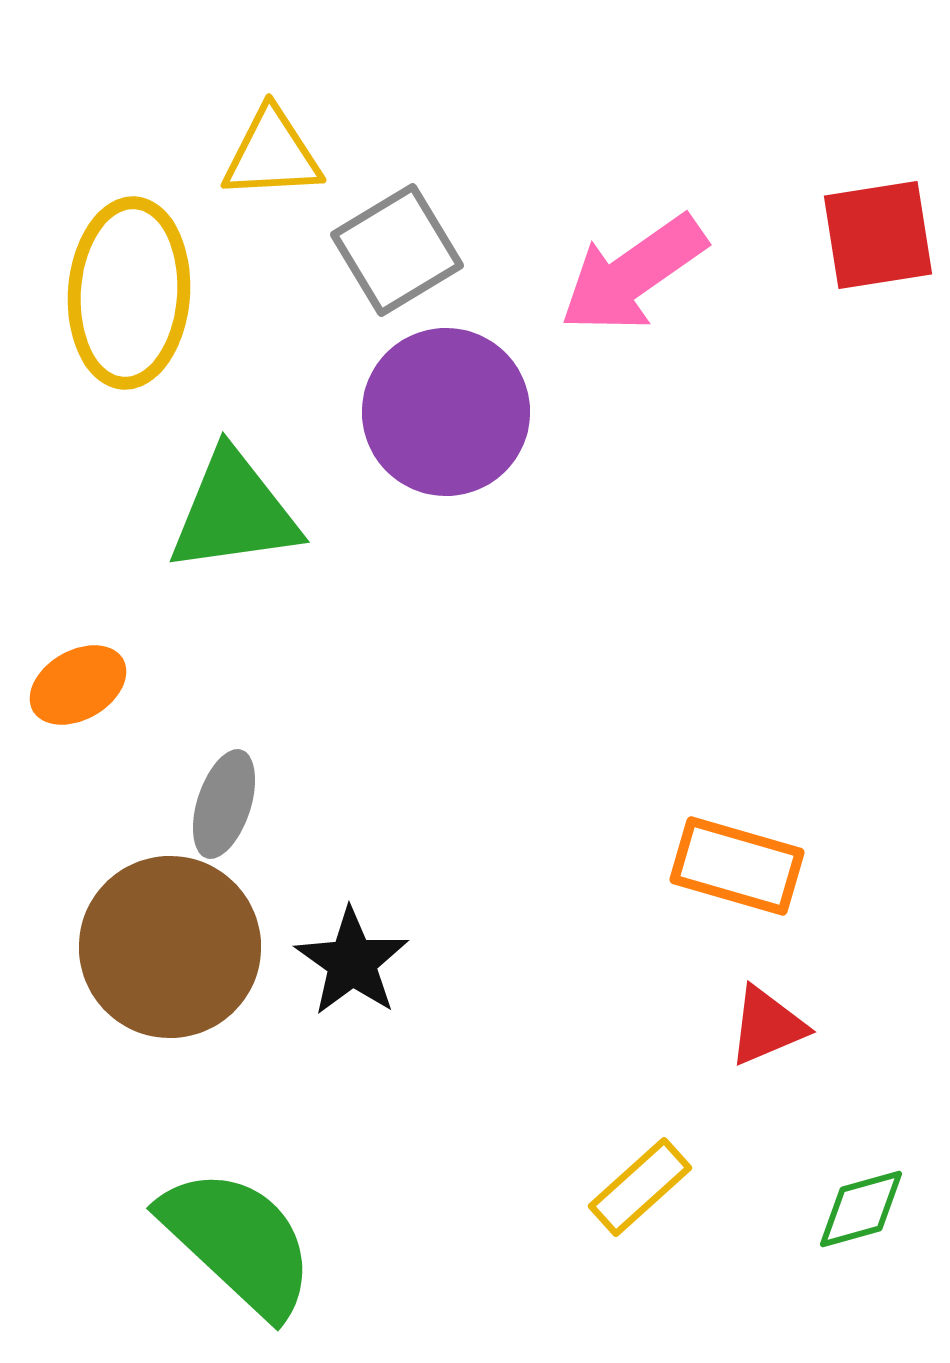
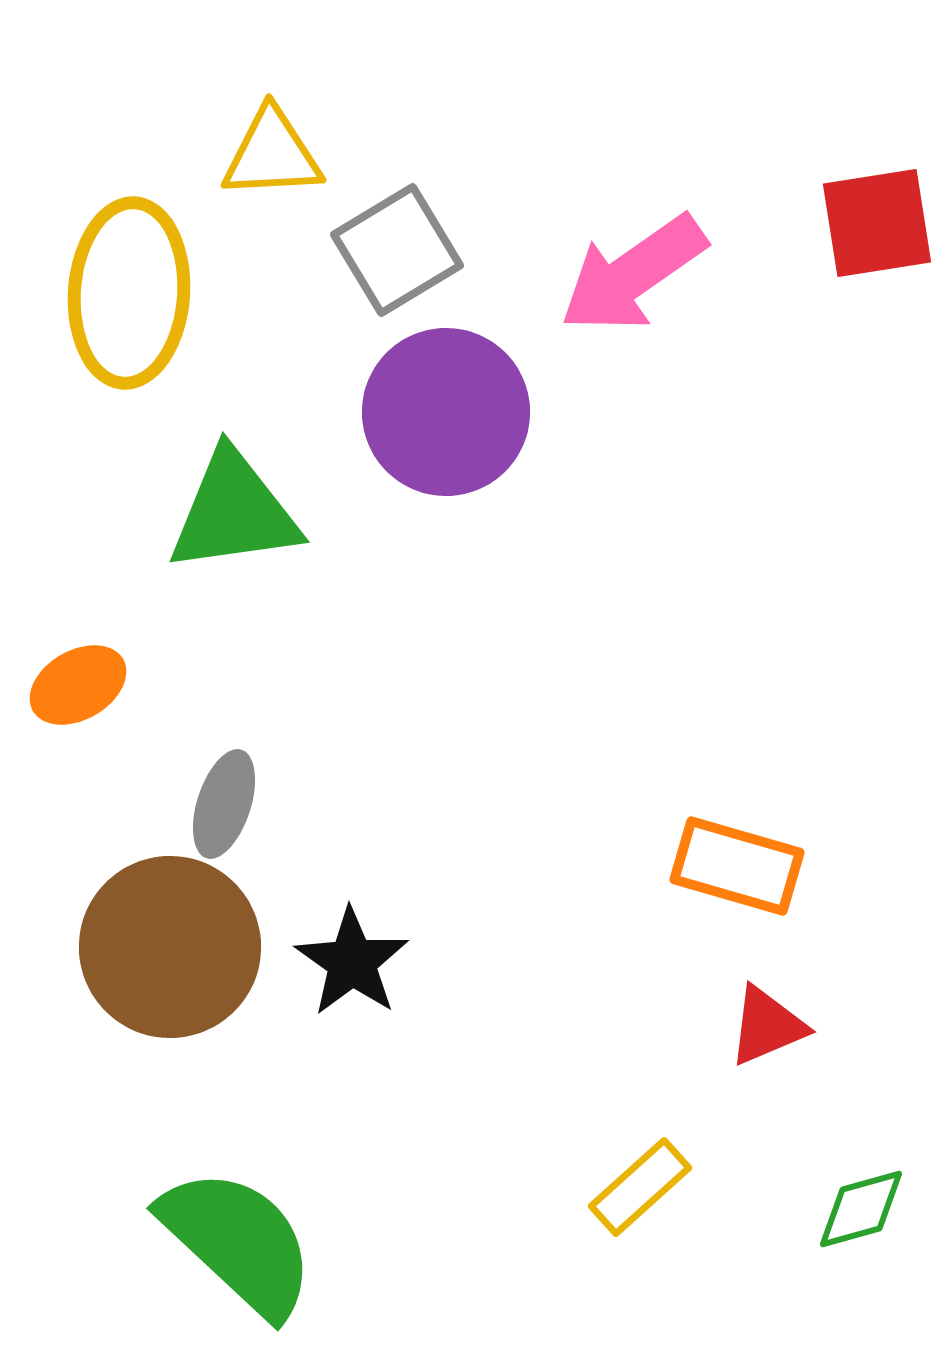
red square: moved 1 px left, 12 px up
